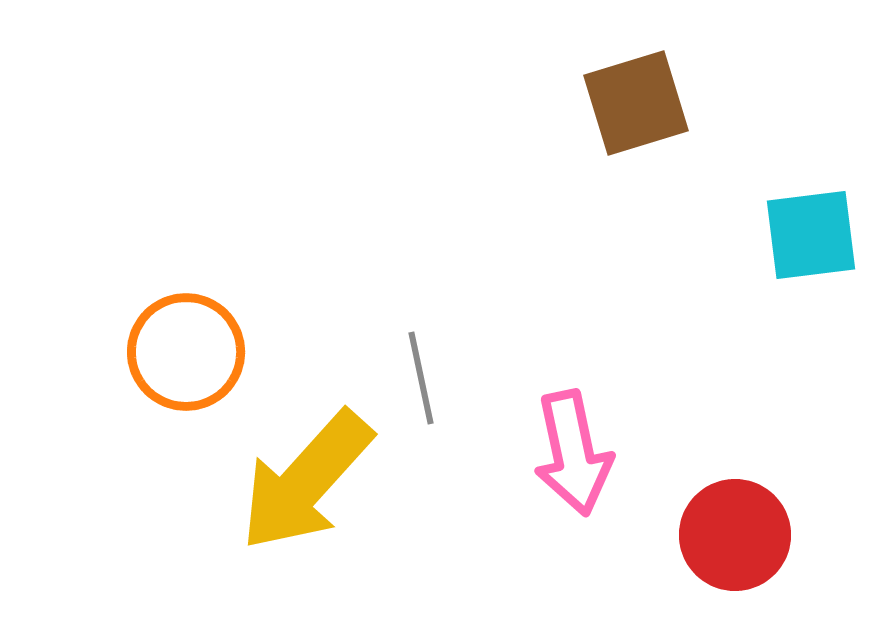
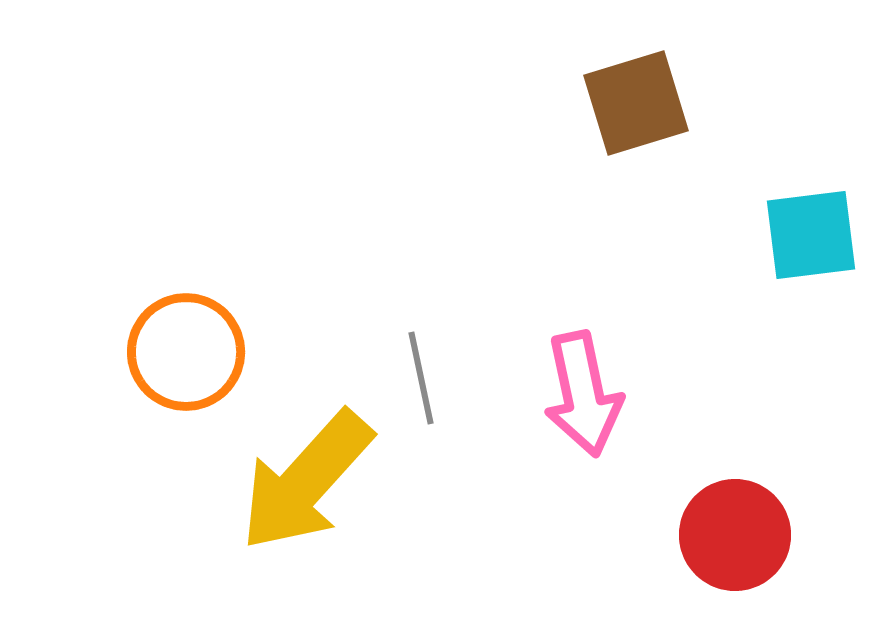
pink arrow: moved 10 px right, 59 px up
